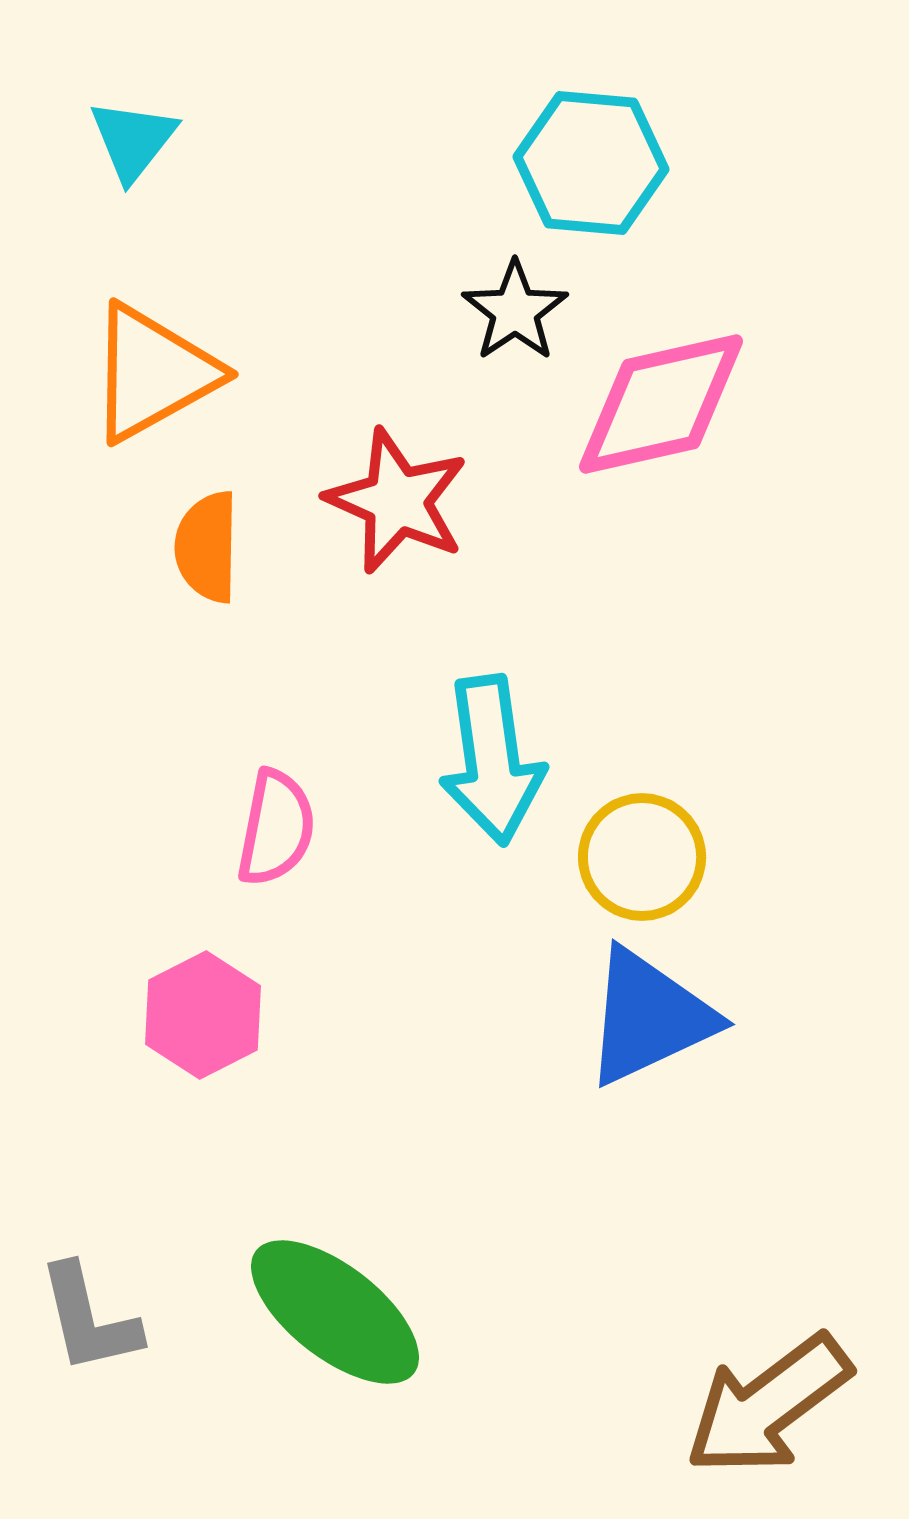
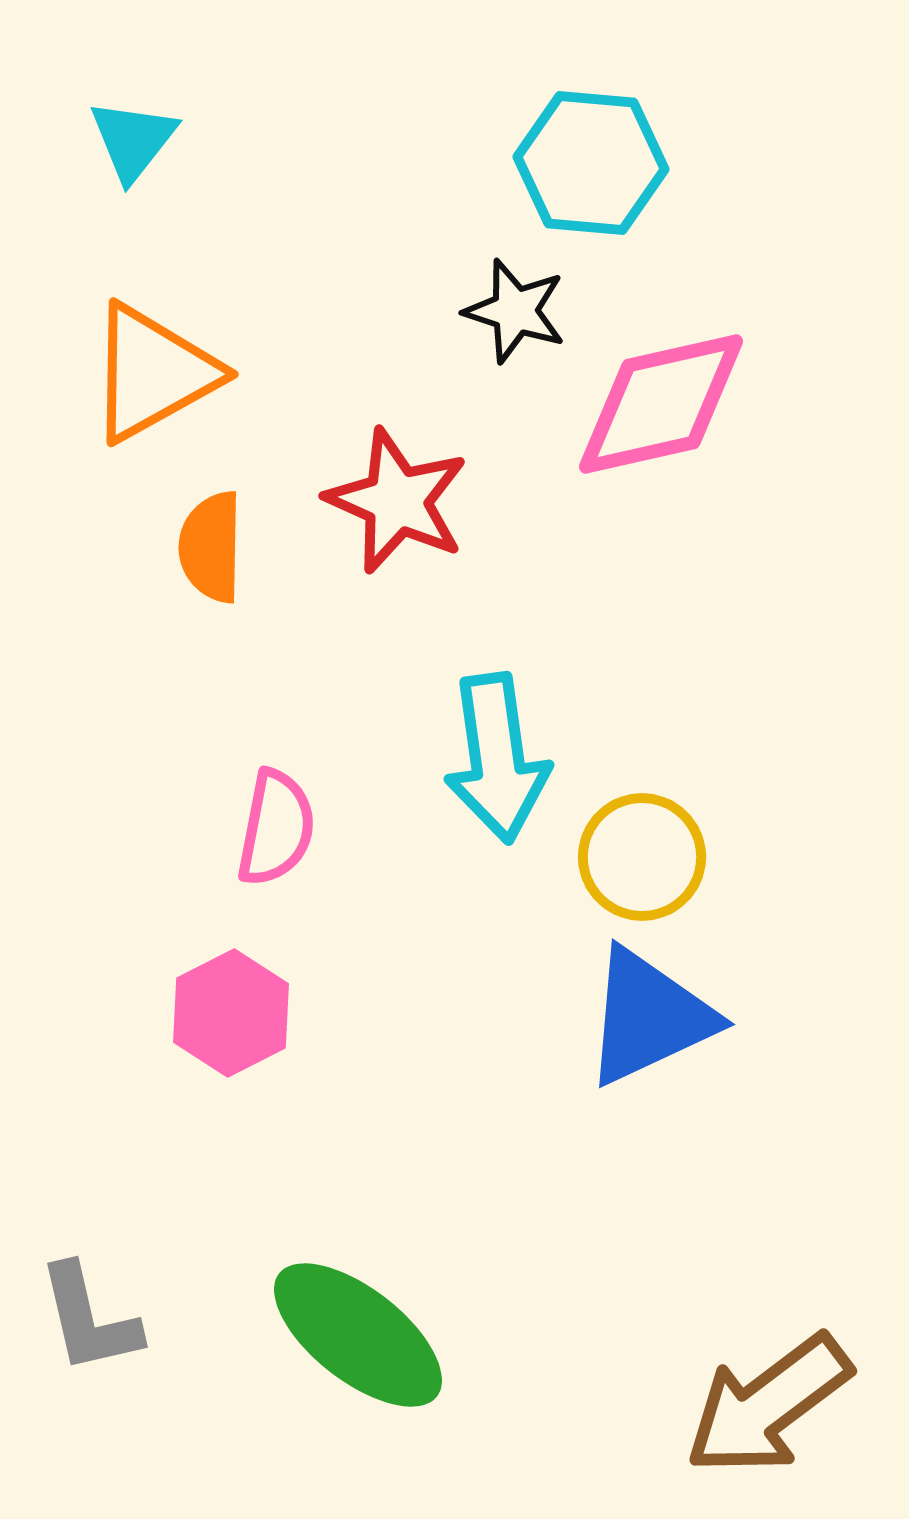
black star: rotated 20 degrees counterclockwise
orange semicircle: moved 4 px right
cyan arrow: moved 5 px right, 2 px up
pink hexagon: moved 28 px right, 2 px up
green ellipse: moved 23 px right, 23 px down
